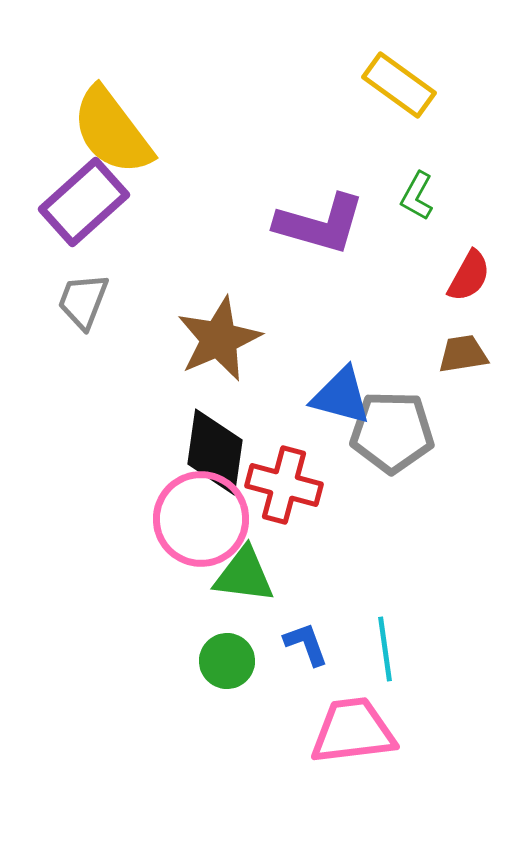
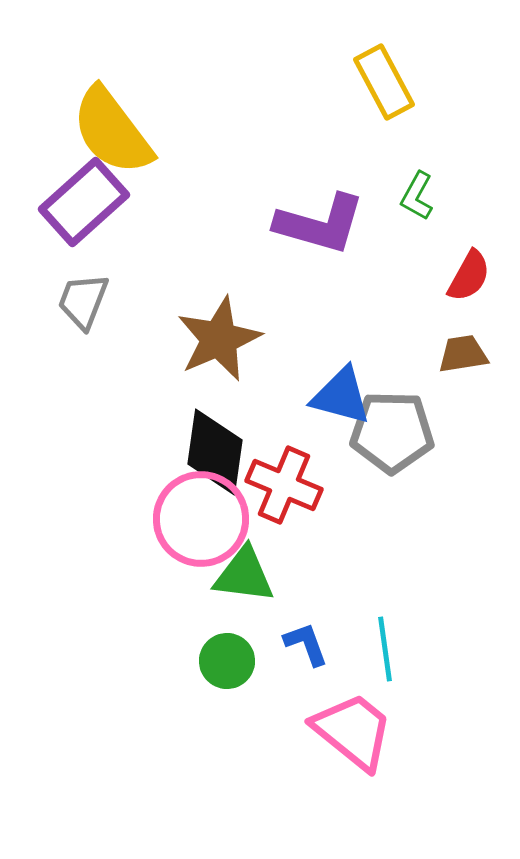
yellow rectangle: moved 15 px left, 3 px up; rotated 26 degrees clockwise
red cross: rotated 8 degrees clockwise
pink trapezoid: rotated 46 degrees clockwise
